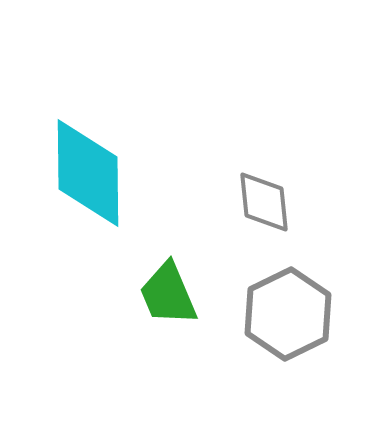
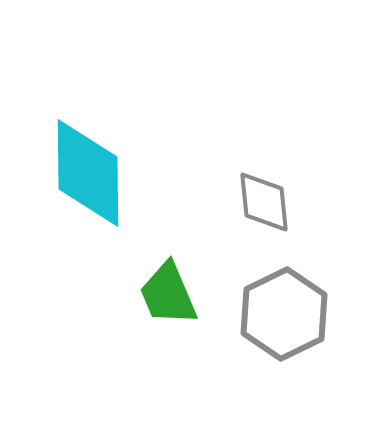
gray hexagon: moved 4 px left
